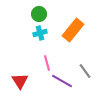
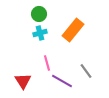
gray line: moved 1 px right
red triangle: moved 3 px right
